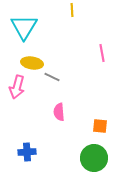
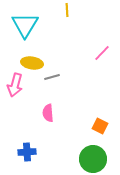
yellow line: moved 5 px left
cyan triangle: moved 1 px right, 2 px up
pink line: rotated 54 degrees clockwise
gray line: rotated 42 degrees counterclockwise
pink arrow: moved 2 px left, 2 px up
pink semicircle: moved 11 px left, 1 px down
orange square: rotated 21 degrees clockwise
green circle: moved 1 px left, 1 px down
